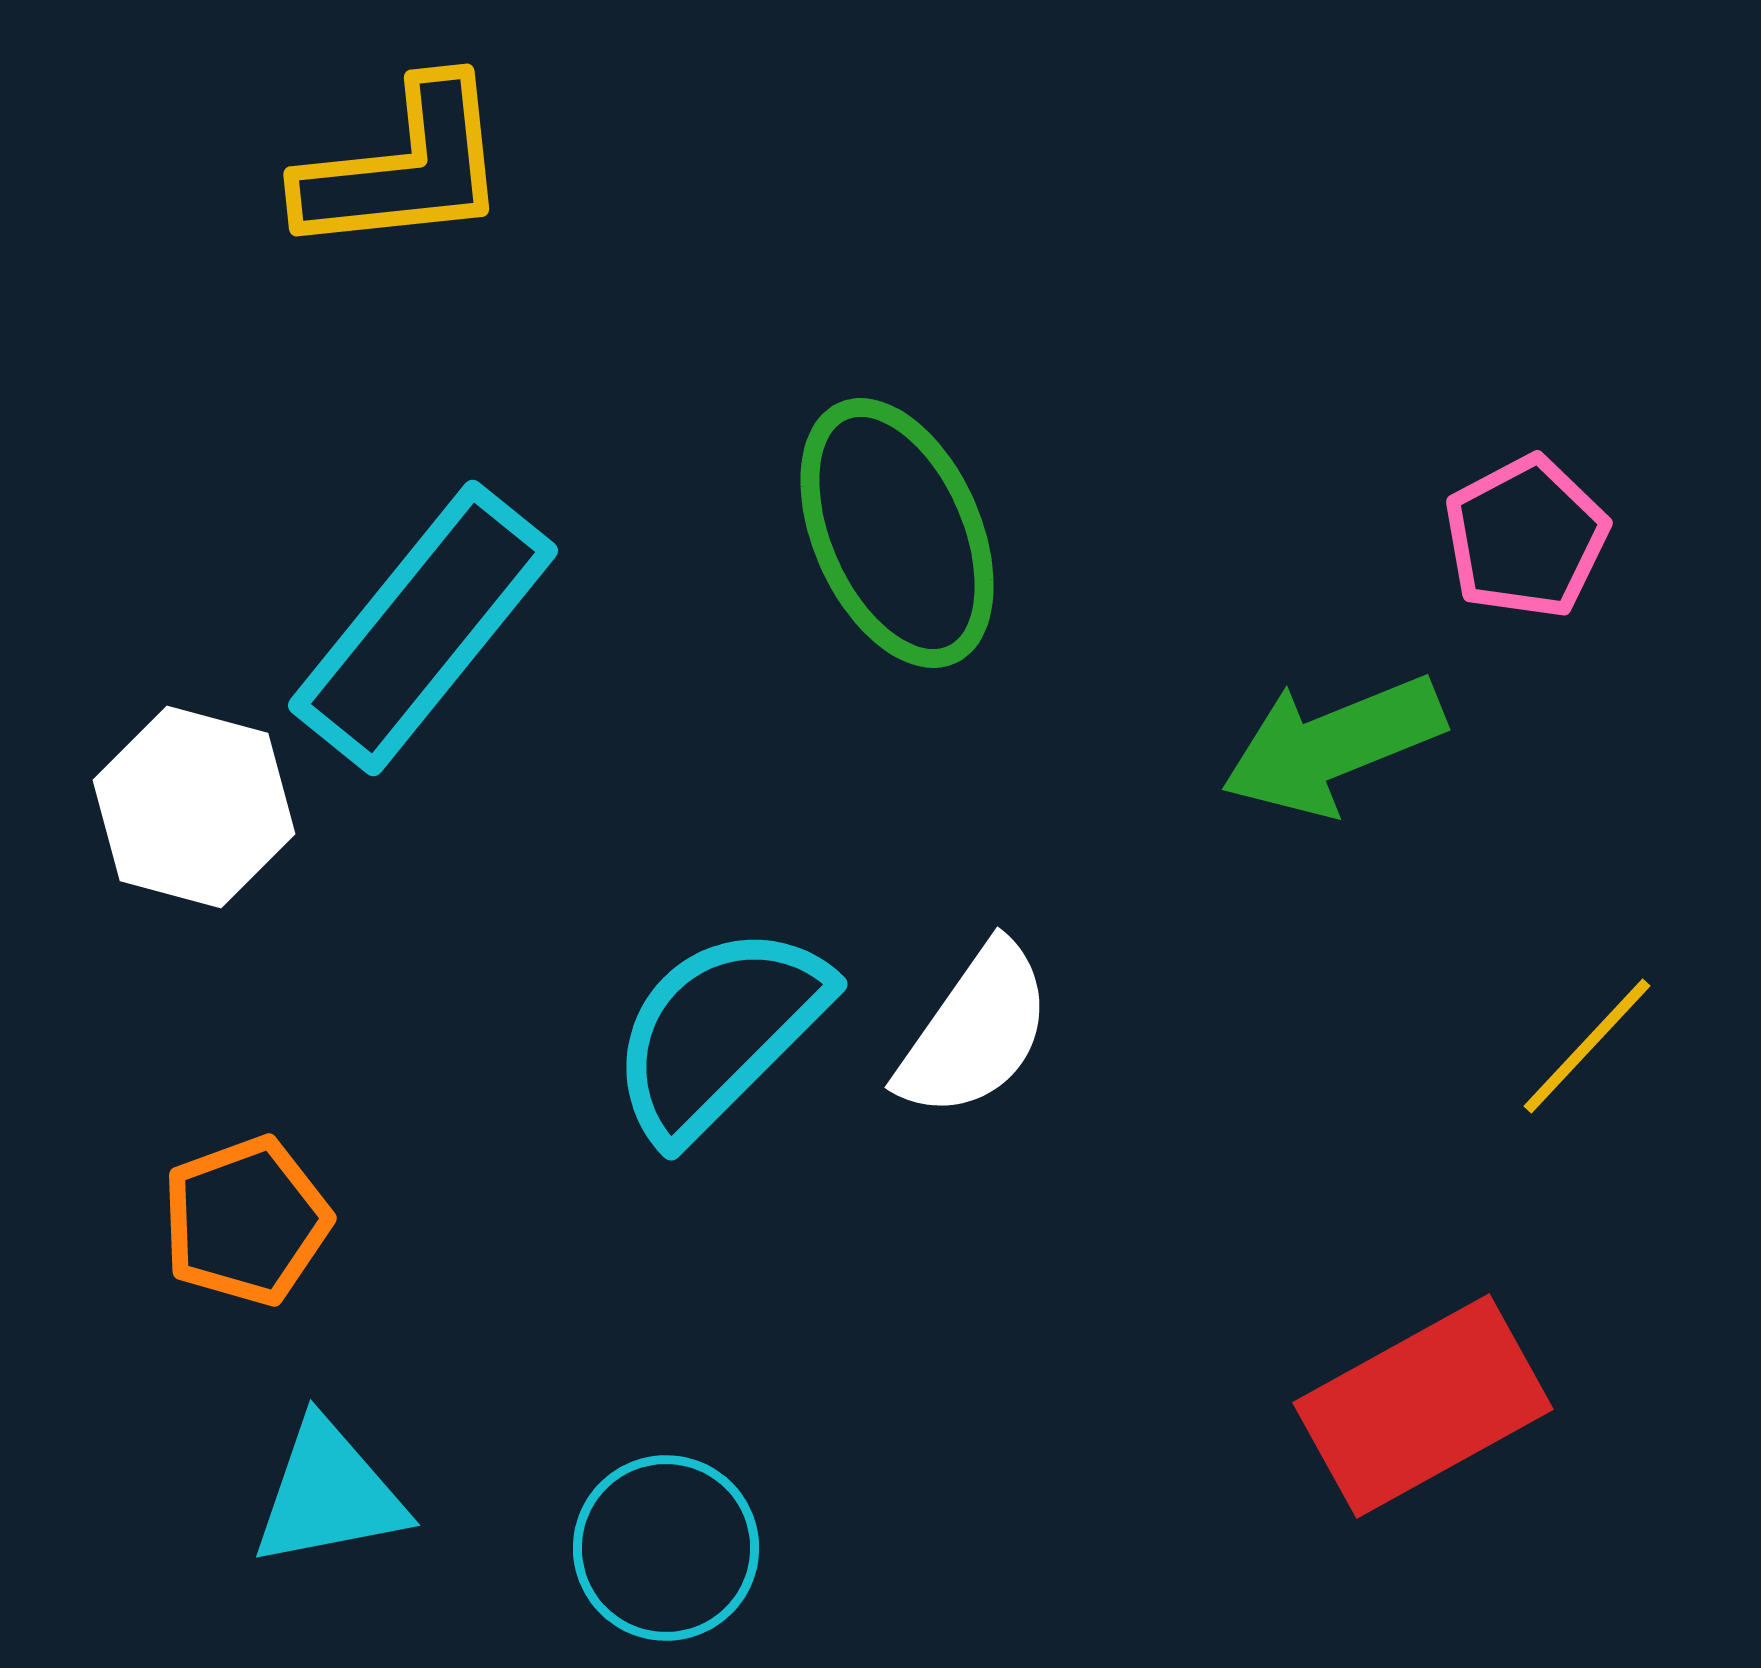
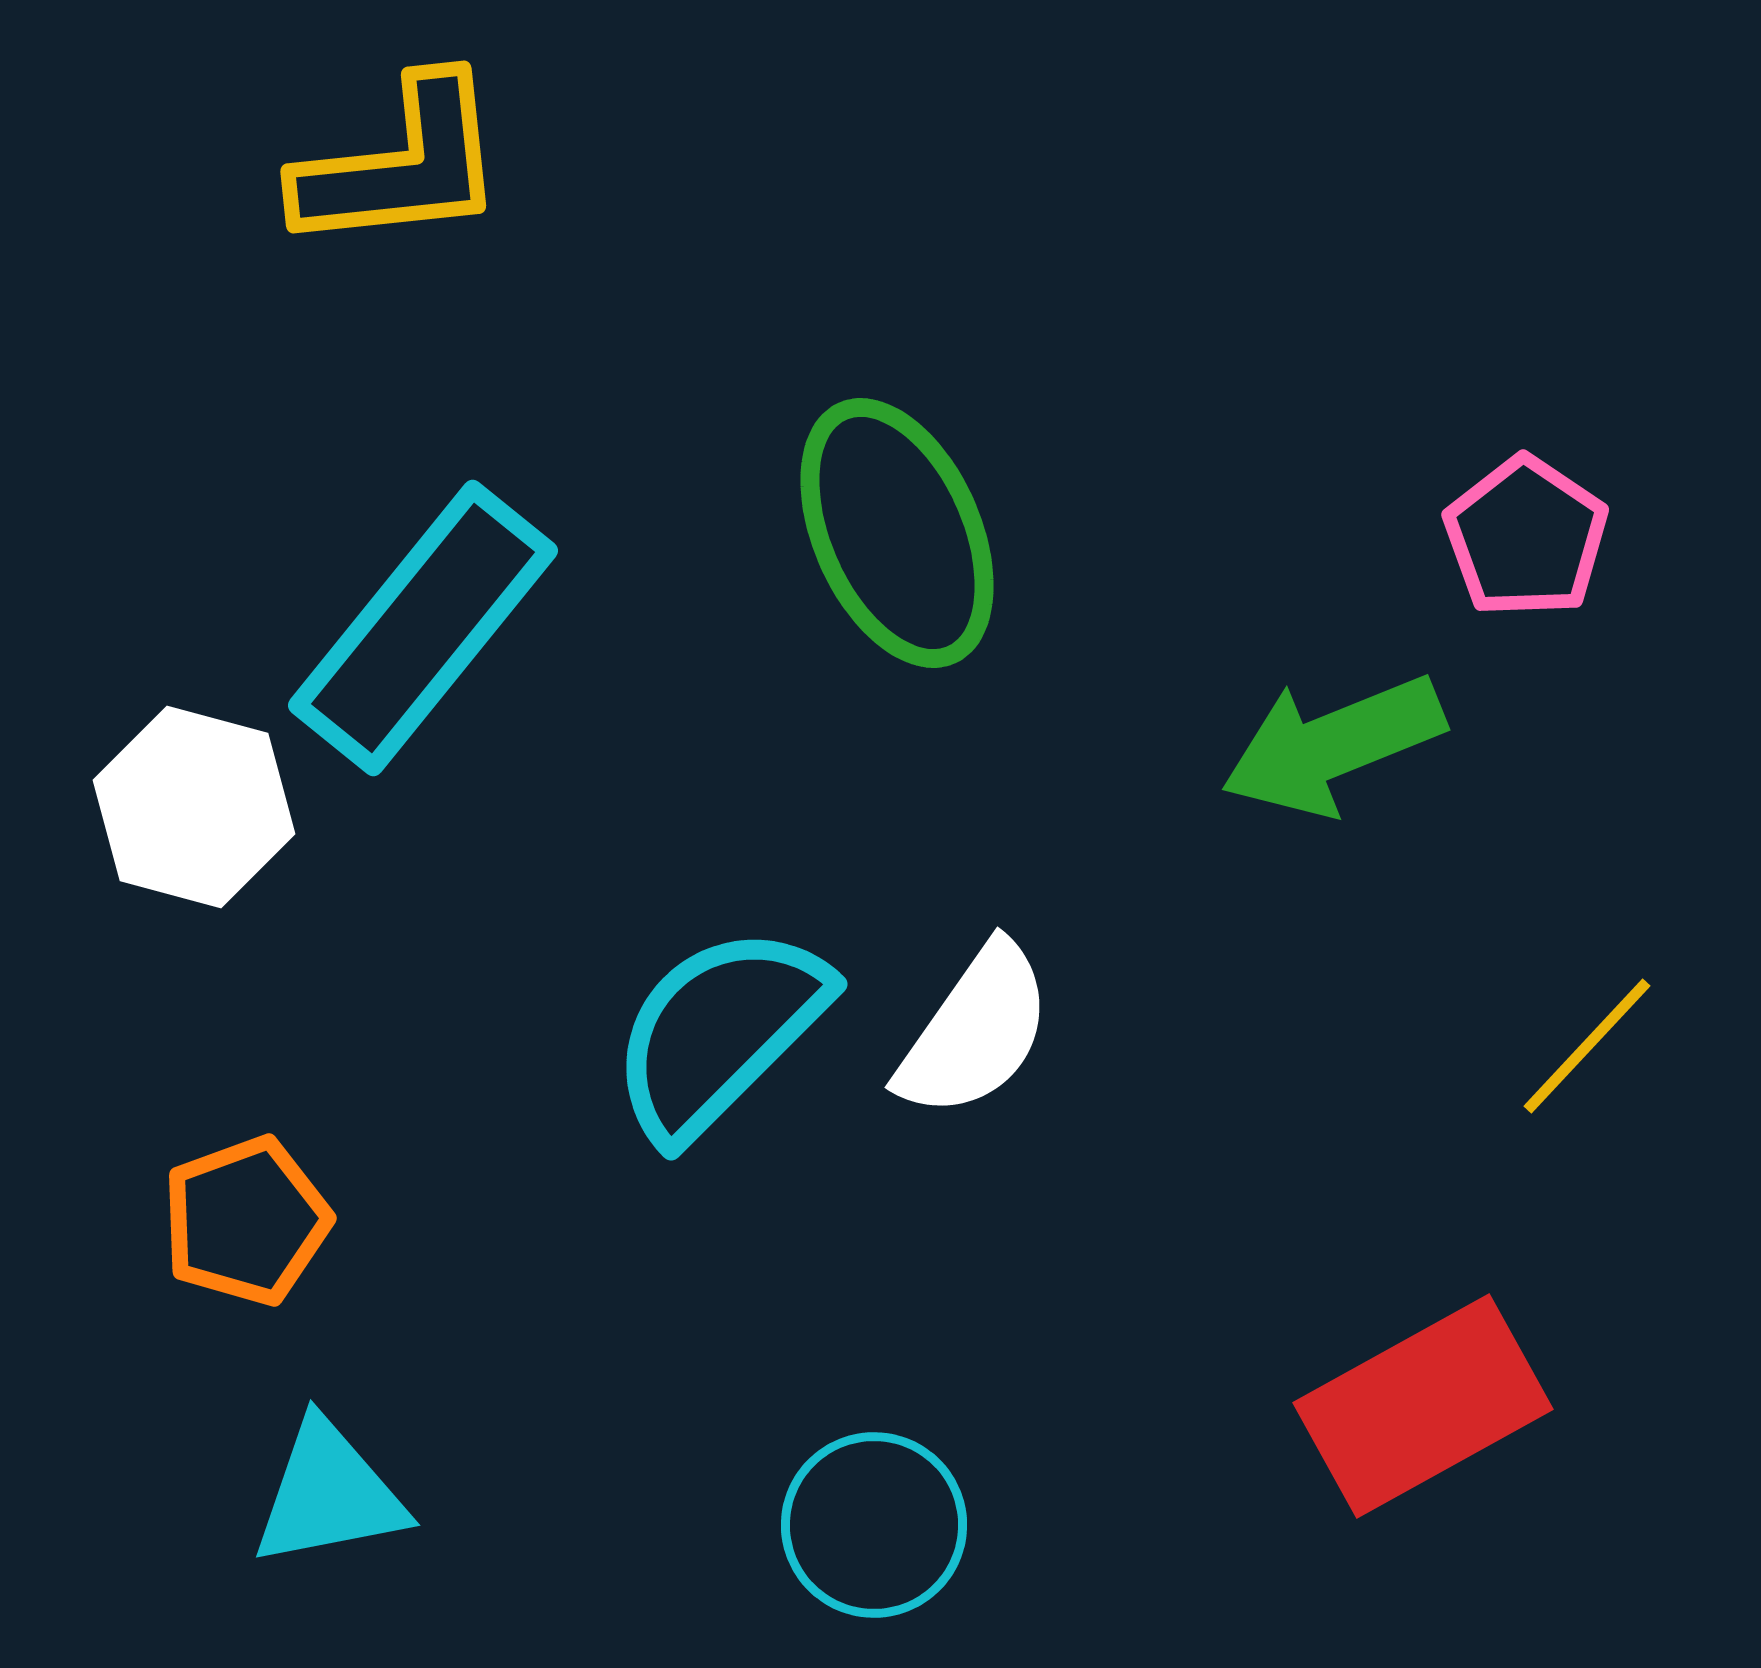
yellow L-shape: moved 3 px left, 3 px up
pink pentagon: rotated 10 degrees counterclockwise
cyan circle: moved 208 px right, 23 px up
